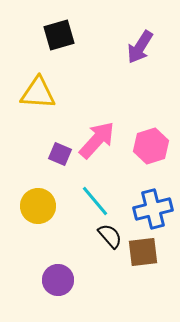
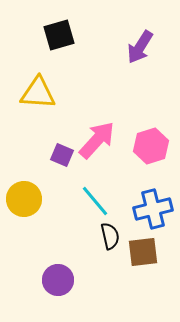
purple square: moved 2 px right, 1 px down
yellow circle: moved 14 px left, 7 px up
black semicircle: rotated 28 degrees clockwise
